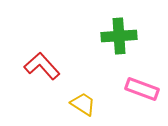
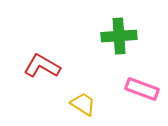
red L-shape: rotated 18 degrees counterclockwise
